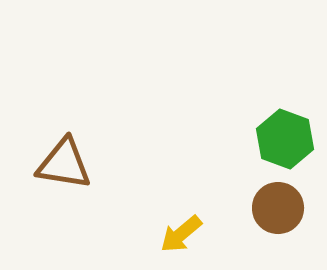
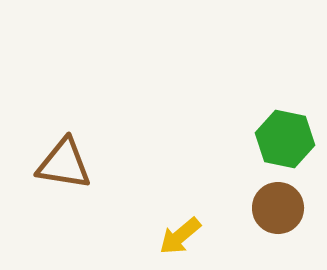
green hexagon: rotated 8 degrees counterclockwise
yellow arrow: moved 1 px left, 2 px down
